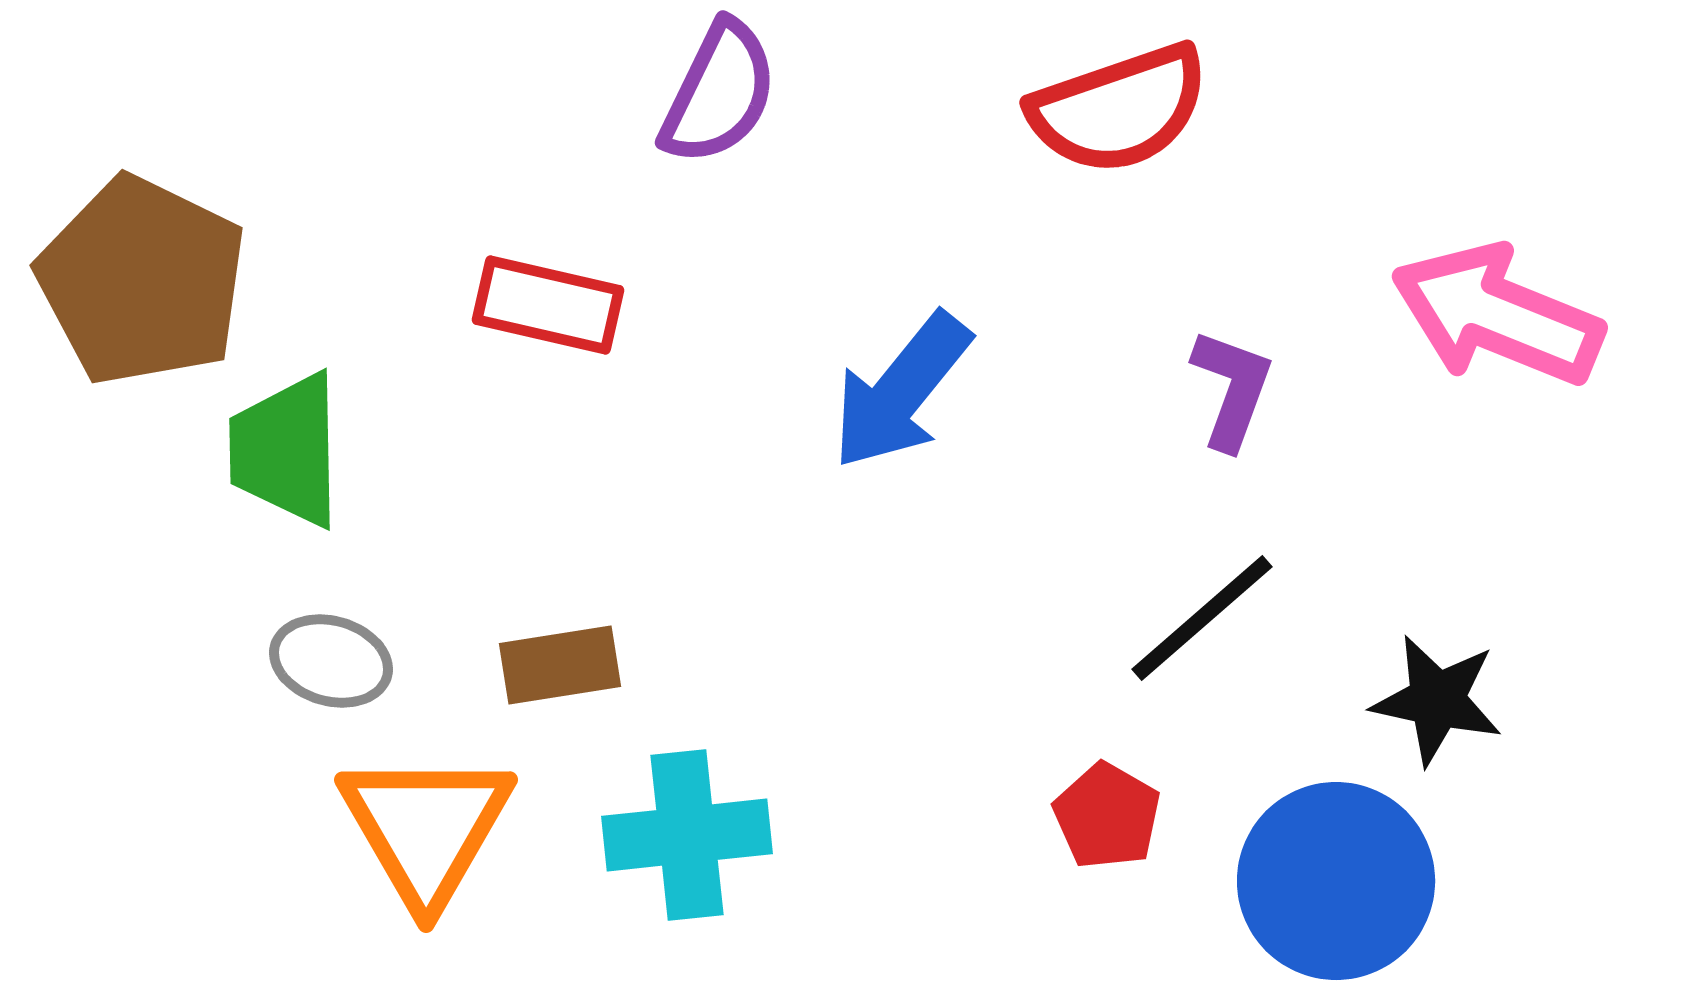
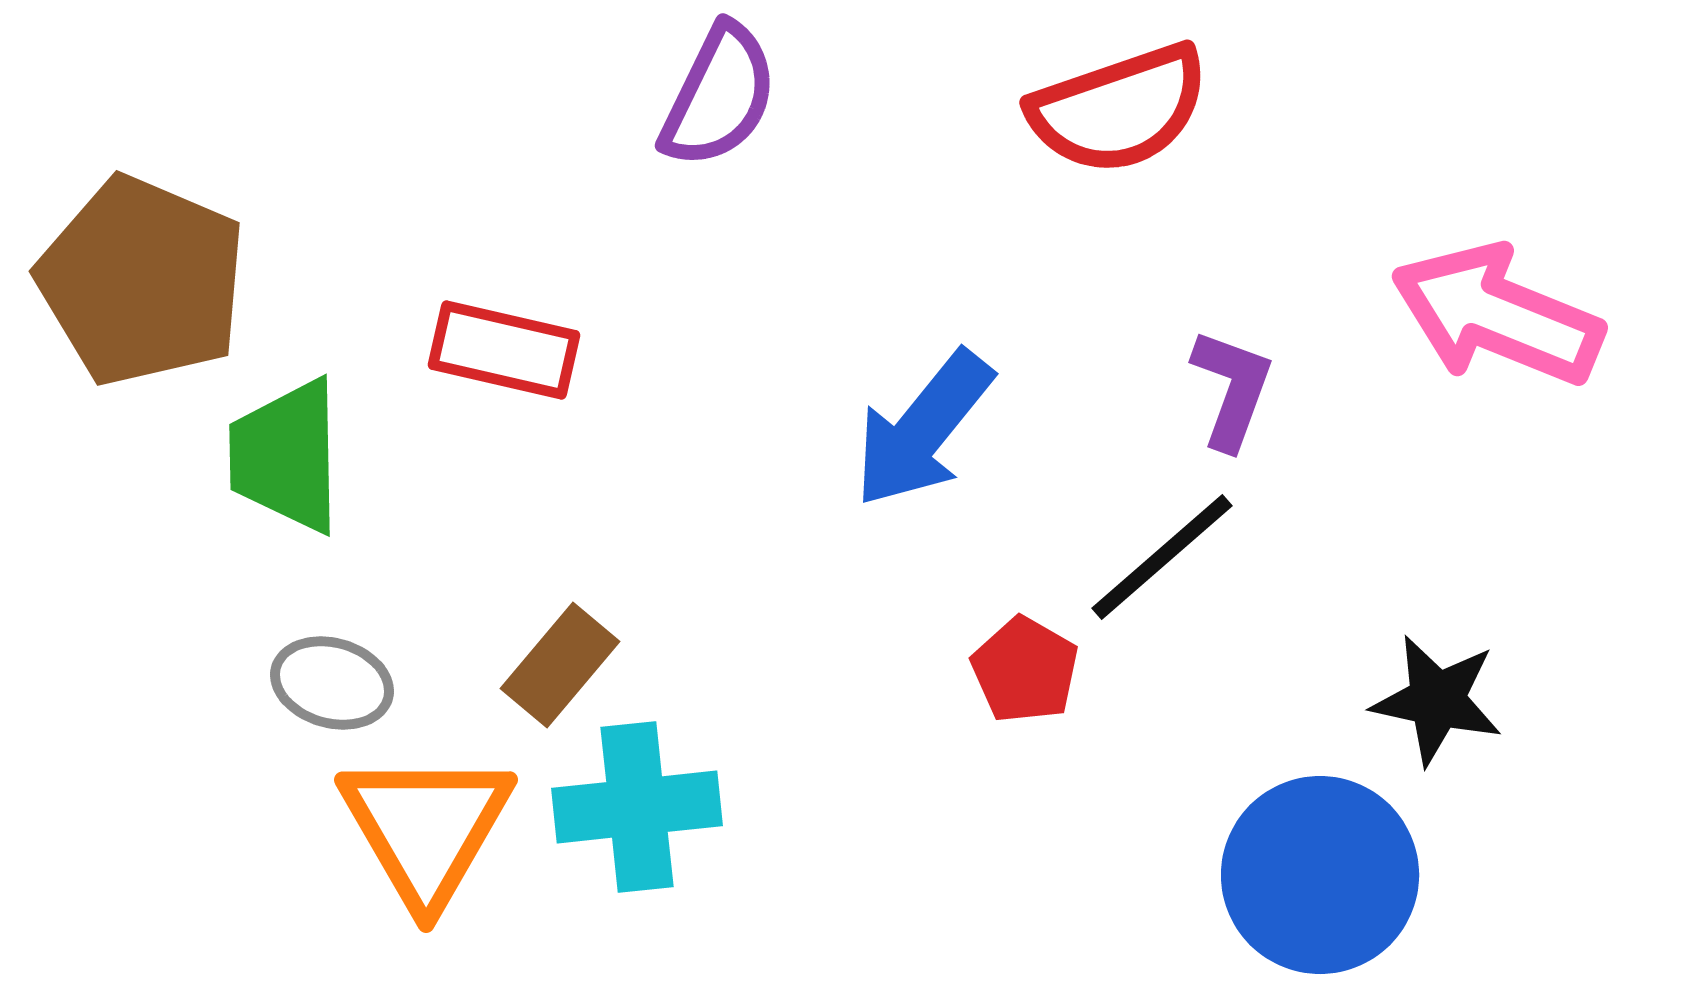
purple semicircle: moved 3 px down
brown pentagon: rotated 3 degrees counterclockwise
red rectangle: moved 44 px left, 45 px down
blue arrow: moved 22 px right, 38 px down
green trapezoid: moved 6 px down
black line: moved 40 px left, 61 px up
gray ellipse: moved 1 px right, 22 px down
brown rectangle: rotated 41 degrees counterclockwise
red pentagon: moved 82 px left, 146 px up
cyan cross: moved 50 px left, 28 px up
blue circle: moved 16 px left, 6 px up
